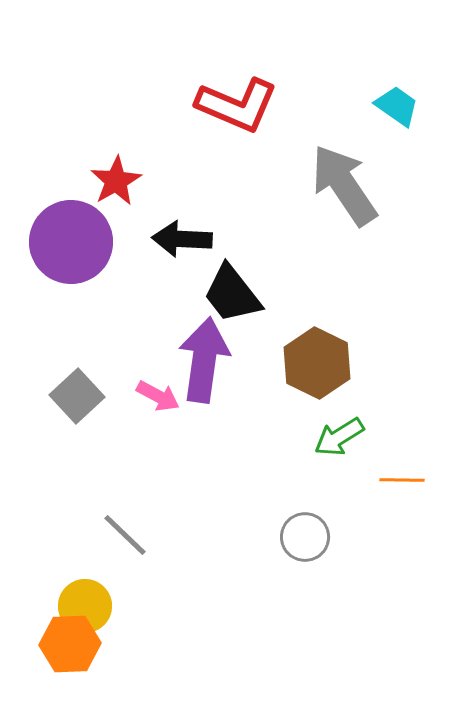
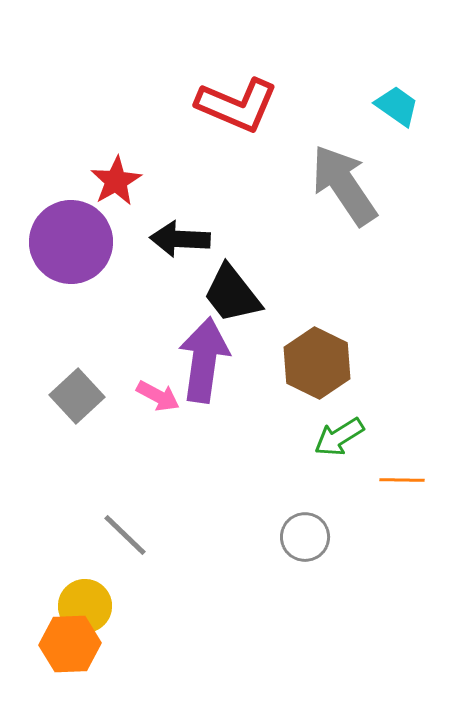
black arrow: moved 2 px left
